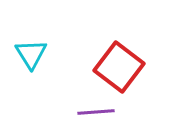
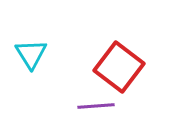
purple line: moved 6 px up
